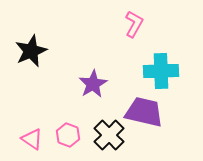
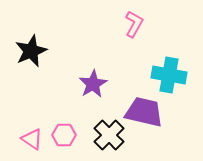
cyan cross: moved 8 px right, 4 px down; rotated 12 degrees clockwise
pink hexagon: moved 4 px left; rotated 20 degrees counterclockwise
